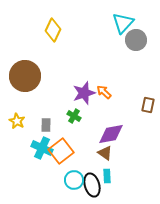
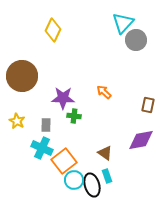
brown circle: moved 3 px left
purple star: moved 21 px left, 5 px down; rotated 20 degrees clockwise
green cross: rotated 24 degrees counterclockwise
purple diamond: moved 30 px right, 6 px down
orange square: moved 3 px right, 10 px down
cyan rectangle: rotated 16 degrees counterclockwise
